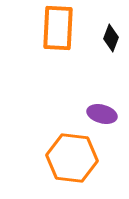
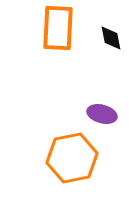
black diamond: rotated 32 degrees counterclockwise
orange hexagon: rotated 18 degrees counterclockwise
